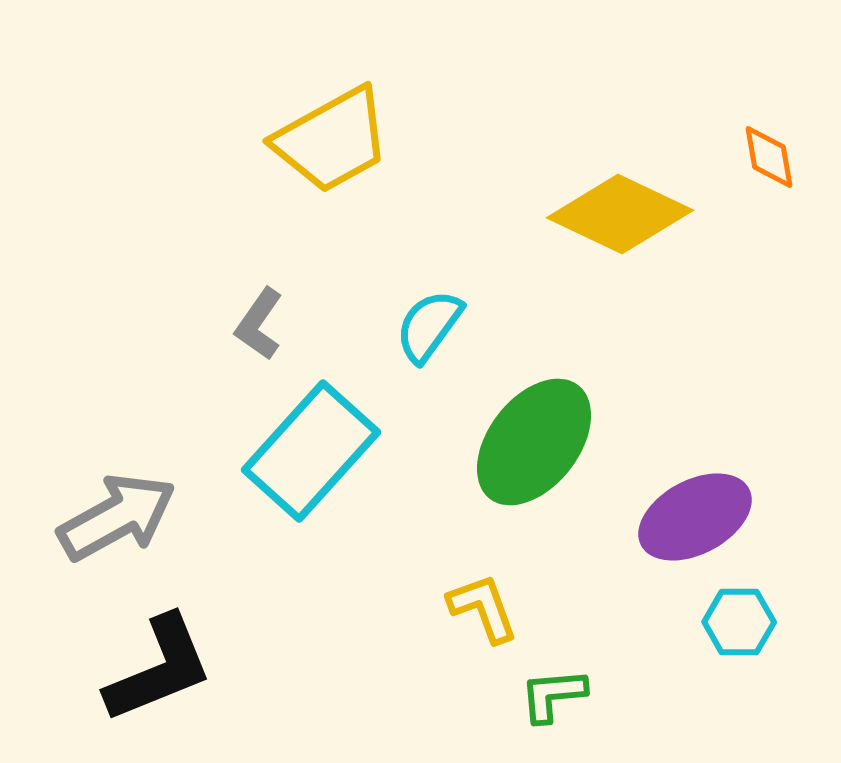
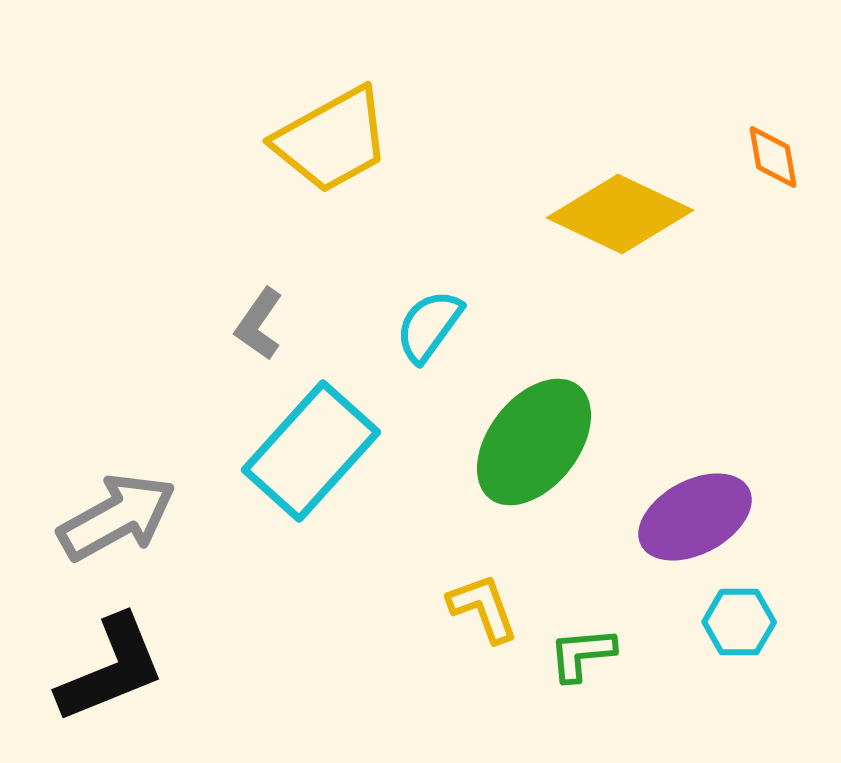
orange diamond: moved 4 px right
black L-shape: moved 48 px left
green L-shape: moved 29 px right, 41 px up
